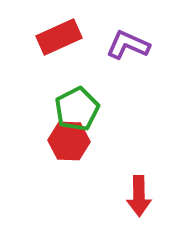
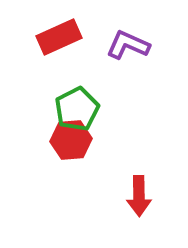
red hexagon: moved 2 px right, 1 px up; rotated 6 degrees counterclockwise
